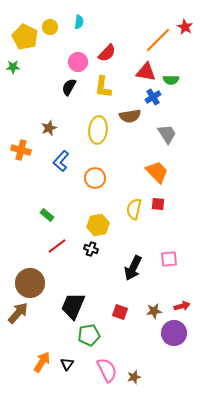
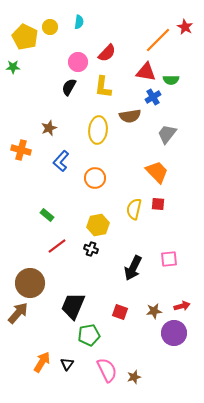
gray trapezoid at (167, 134): rotated 110 degrees counterclockwise
